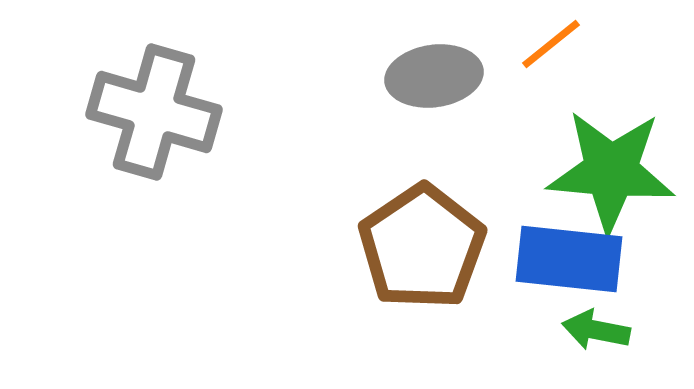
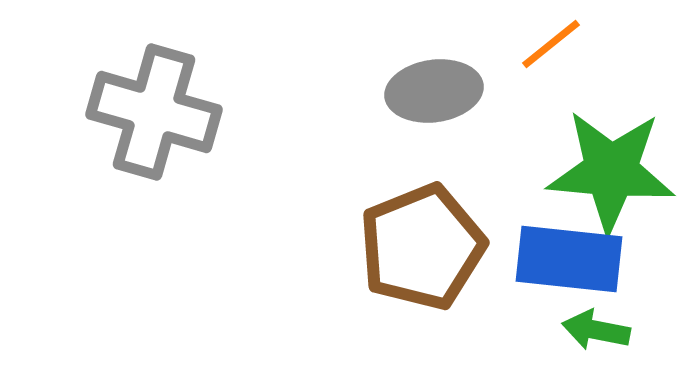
gray ellipse: moved 15 px down
brown pentagon: rotated 12 degrees clockwise
